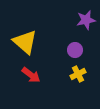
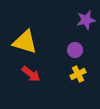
yellow triangle: rotated 24 degrees counterclockwise
red arrow: moved 1 px up
